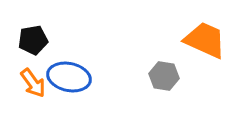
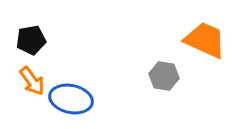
black pentagon: moved 2 px left
blue ellipse: moved 2 px right, 22 px down
orange arrow: moved 1 px left, 2 px up
